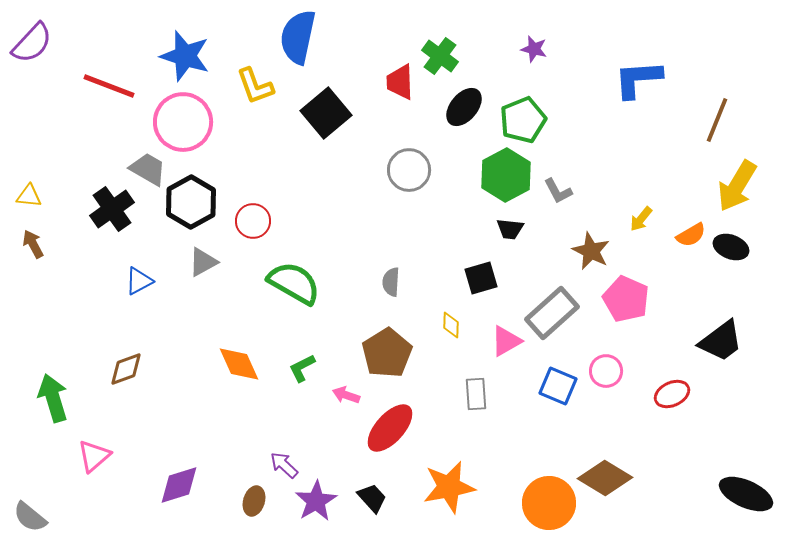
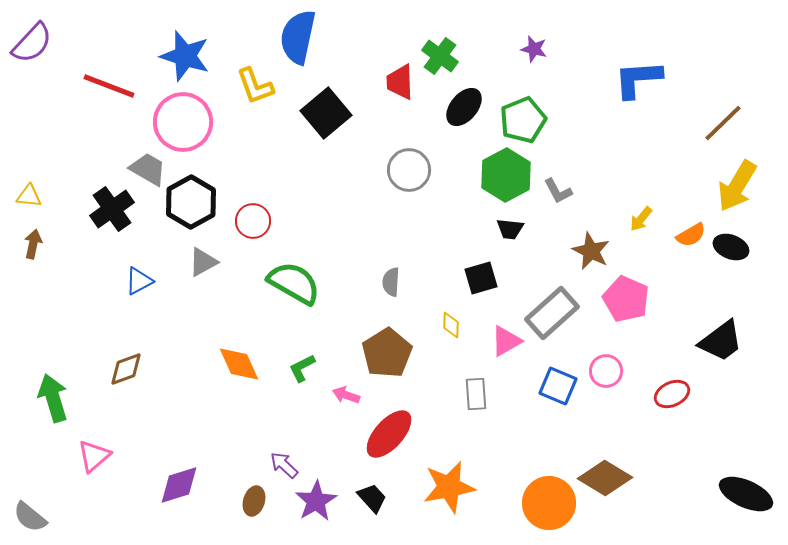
brown line at (717, 120): moved 6 px right, 3 px down; rotated 24 degrees clockwise
brown arrow at (33, 244): rotated 40 degrees clockwise
red ellipse at (390, 428): moved 1 px left, 6 px down
